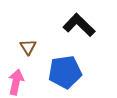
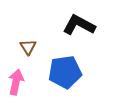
black L-shape: rotated 16 degrees counterclockwise
